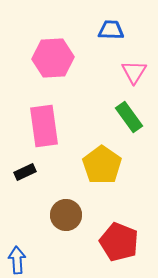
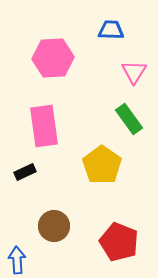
green rectangle: moved 2 px down
brown circle: moved 12 px left, 11 px down
